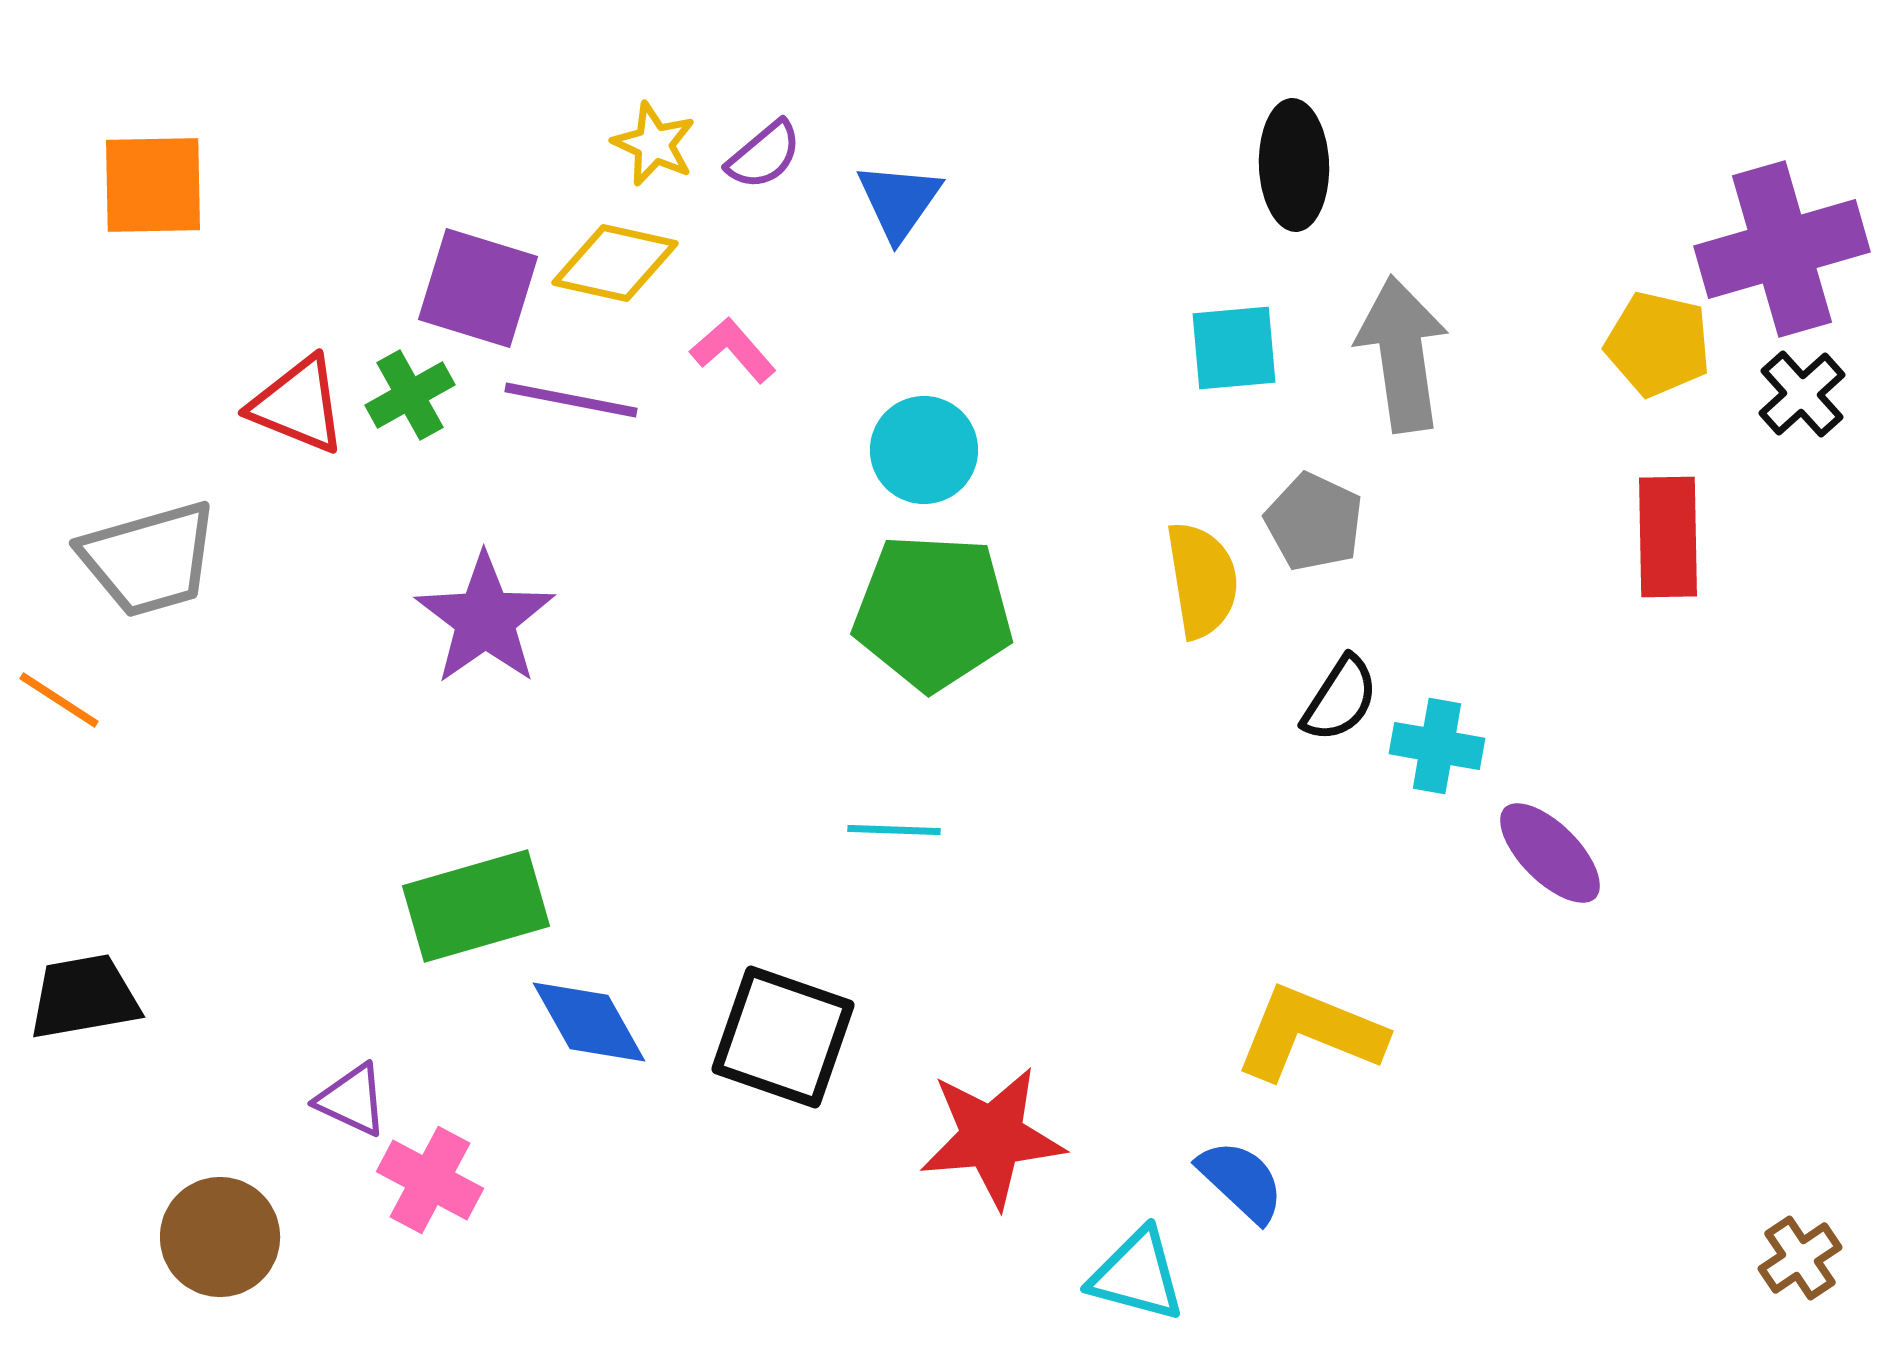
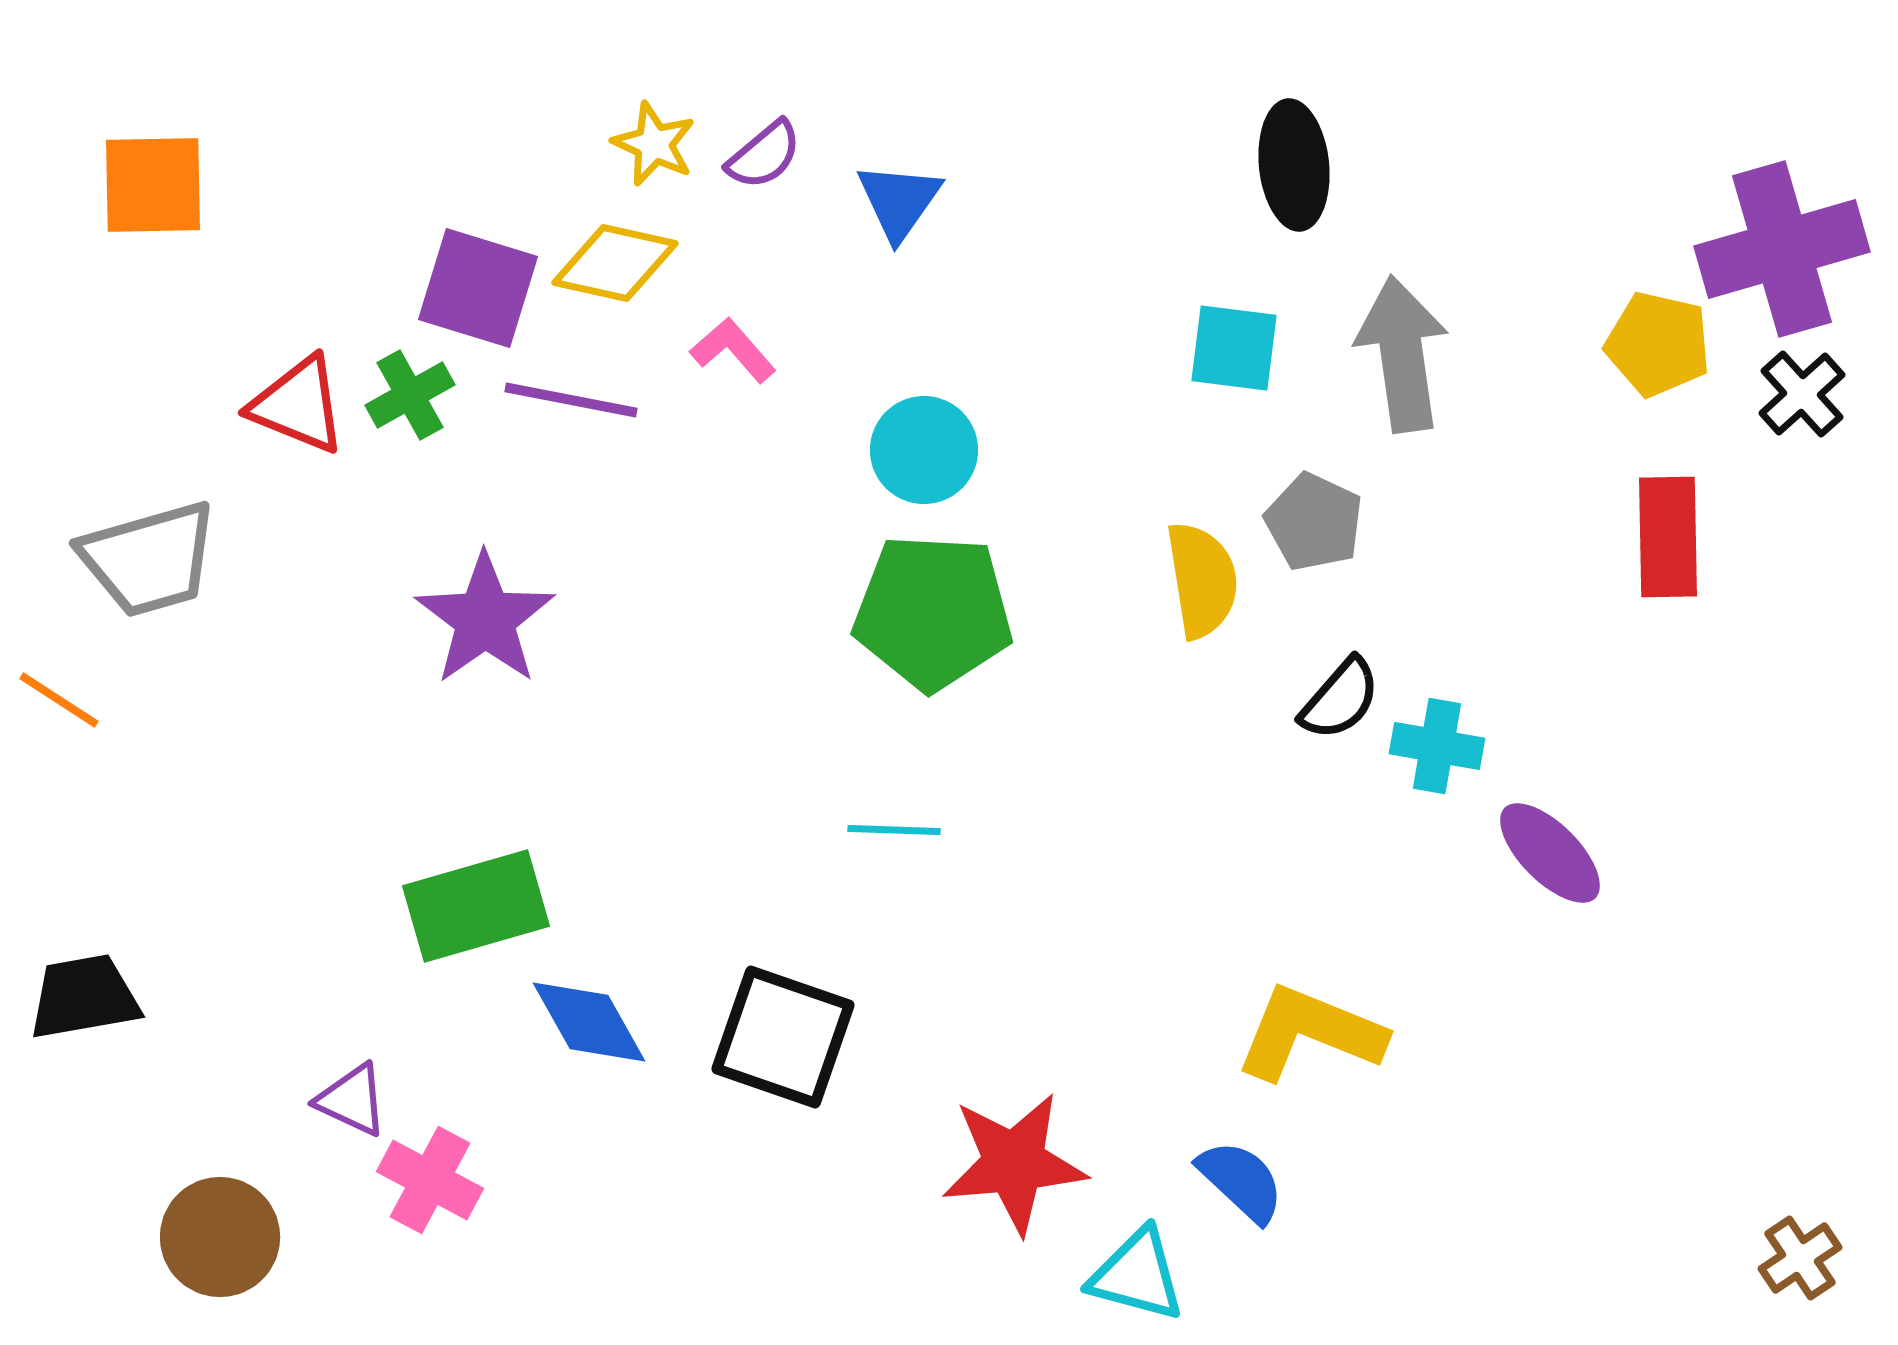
black ellipse: rotated 4 degrees counterclockwise
cyan square: rotated 12 degrees clockwise
black semicircle: rotated 8 degrees clockwise
red star: moved 22 px right, 26 px down
